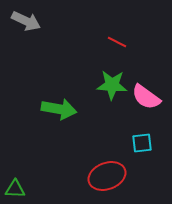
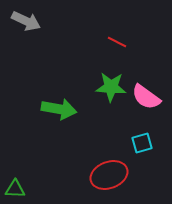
green star: moved 1 px left, 2 px down
cyan square: rotated 10 degrees counterclockwise
red ellipse: moved 2 px right, 1 px up
